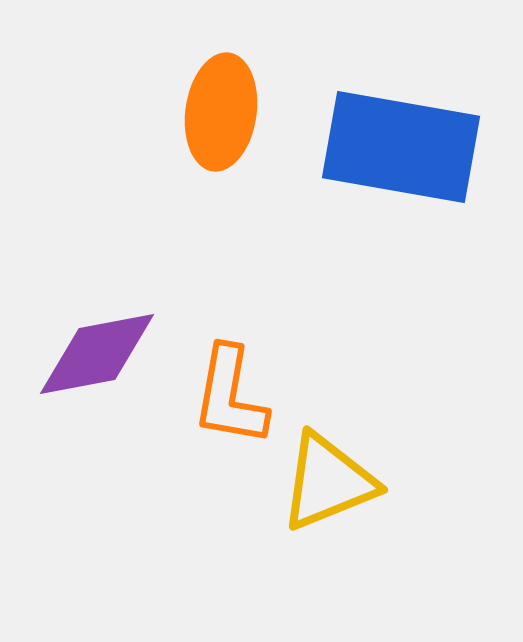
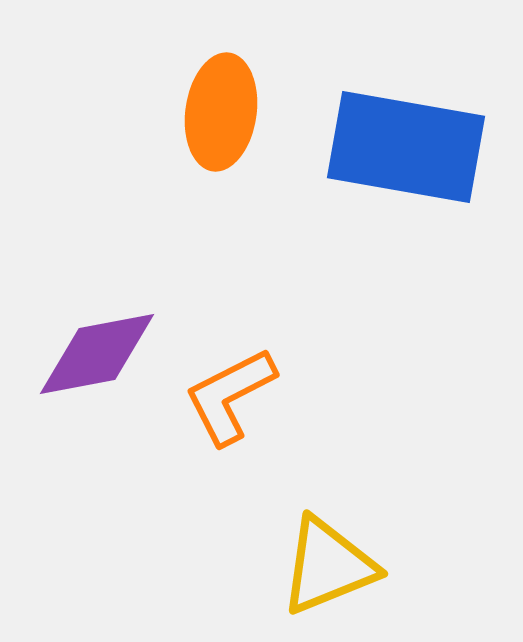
blue rectangle: moved 5 px right
orange L-shape: rotated 53 degrees clockwise
yellow triangle: moved 84 px down
